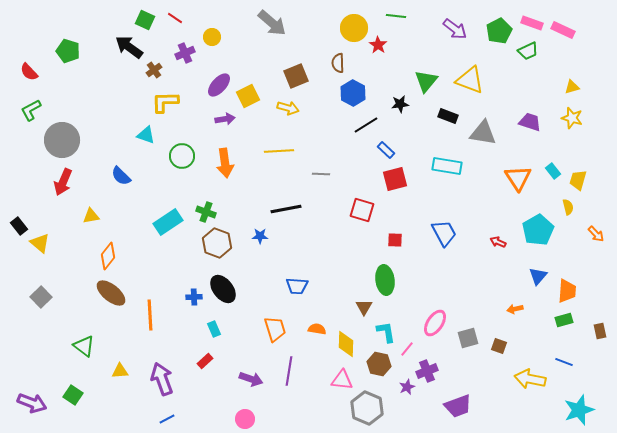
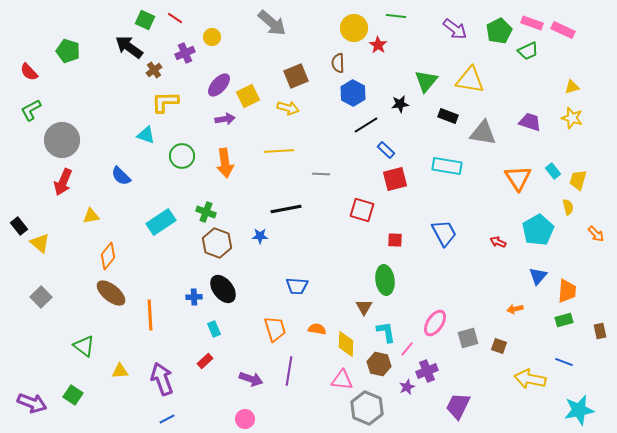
yellow triangle at (470, 80): rotated 12 degrees counterclockwise
cyan rectangle at (168, 222): moved 7 px left
purple trapezoid at (458, 406): rotated 136 degrees clockwise
cyan star at (579, 410): rotated 8 degrees clockwise
